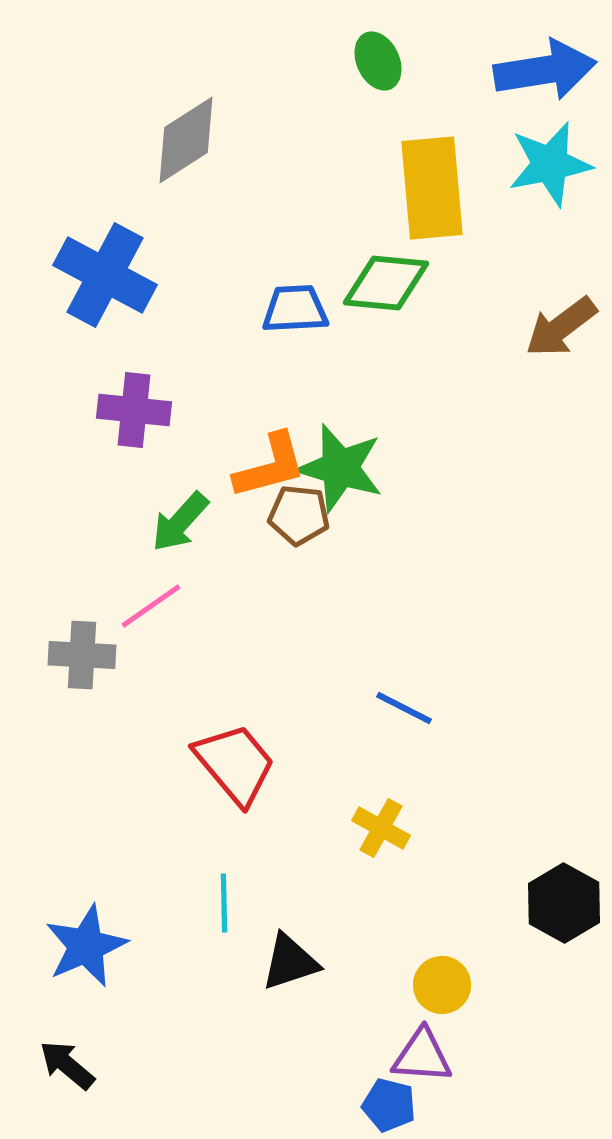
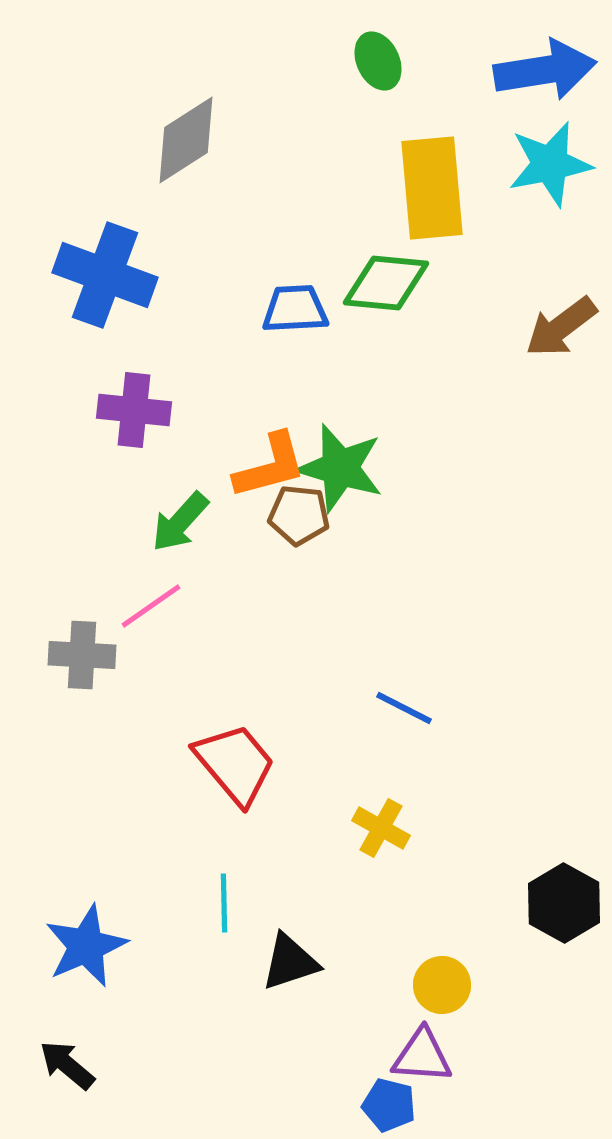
blue cross: rotated 8 degrees counterclockwise
